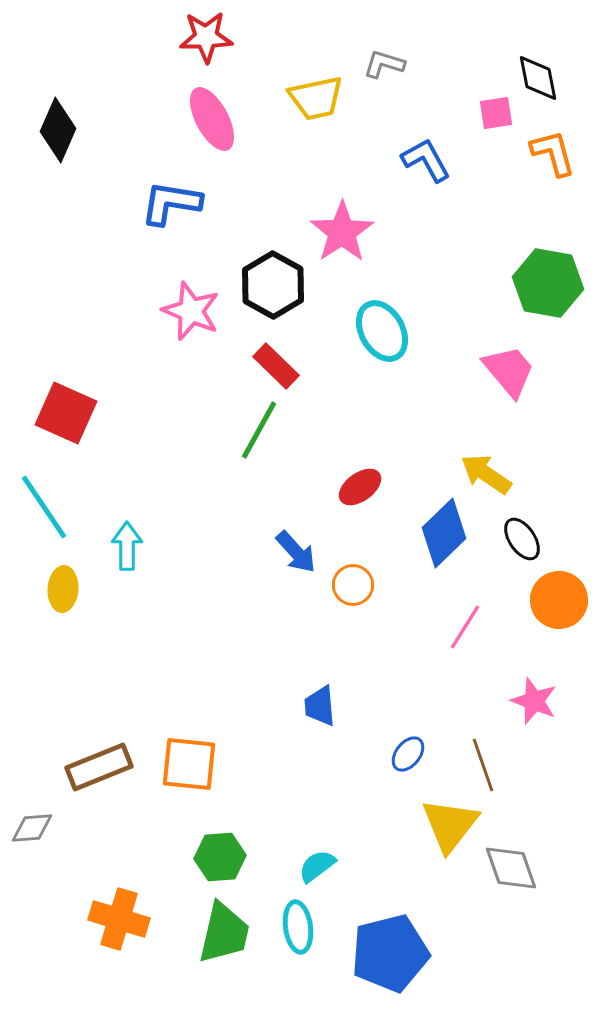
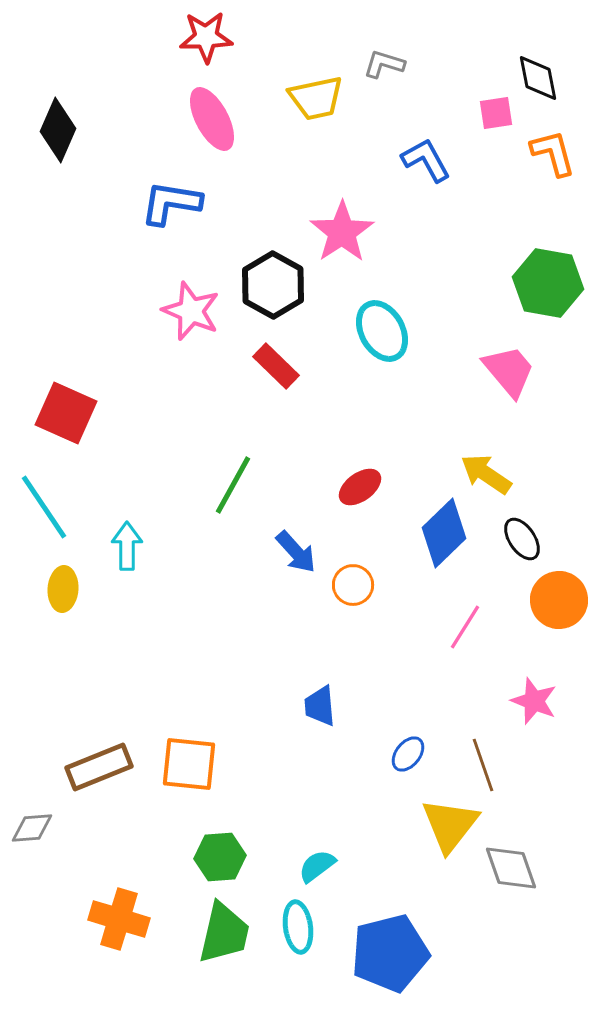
green line at (259, 430): moved 26 px left, 55 px down
